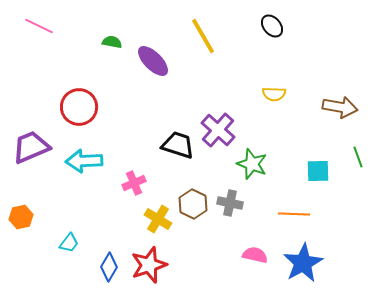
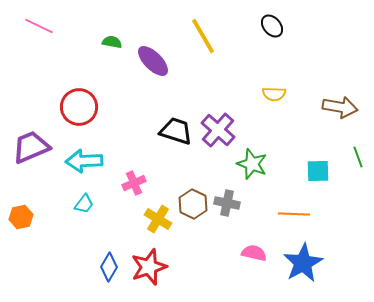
black trapezoid: moved 2 px left, 14 px up
gray cross: moved 3 px left
cyan trapezoid: moved 15 px right, 39 px up
pink semicircle: moved 1 px left, 2 px up
red star: moved 2 px down
